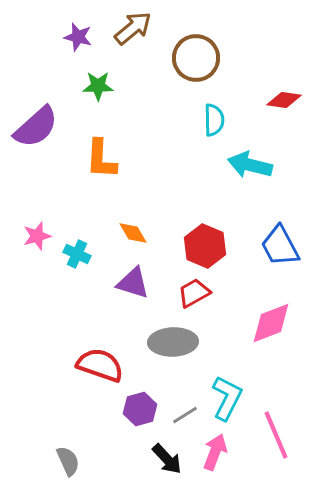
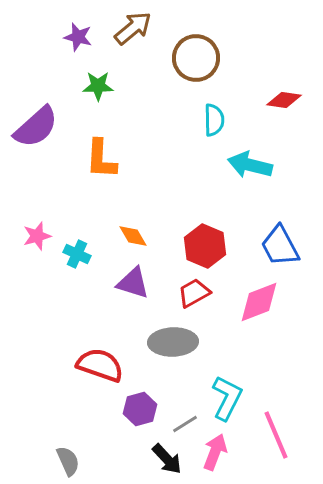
orange diamond: moved 3 px down
pink diamond: moved 12 px left, 21 px up
gray line: moved 9 px down
